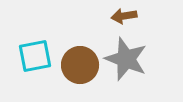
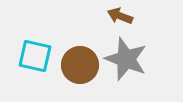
brown arrow: moved 4 px left; rotated 30 degrees clockwise
cyan square: rotated 24 degrees clockwise
